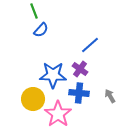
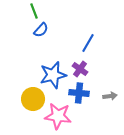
blue line: moved 2 px left, 2 px up; rotated 18 degrees counterclockwise
blue star: rotated 16 degrees counterclockwise
gray arrow: rotated 112 degrees clockwise
pink star: moved 2 px down; rotated 28 degrees counterclockwise
